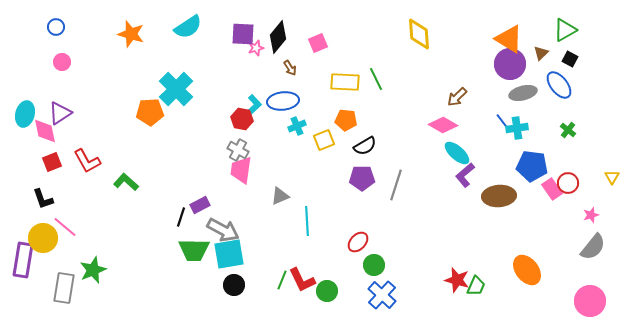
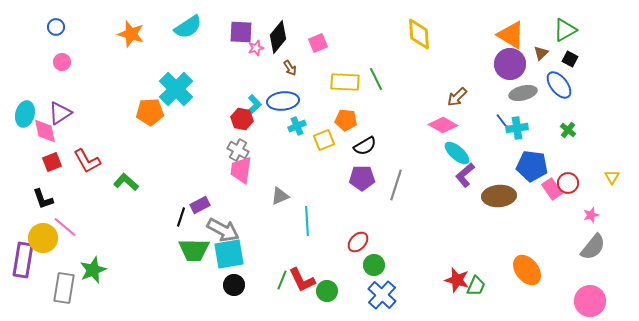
purple square at (243, 34): moved 2 px left, 2 px up
orange triangle at (509, 39): moved 2 px right, 4 px up
